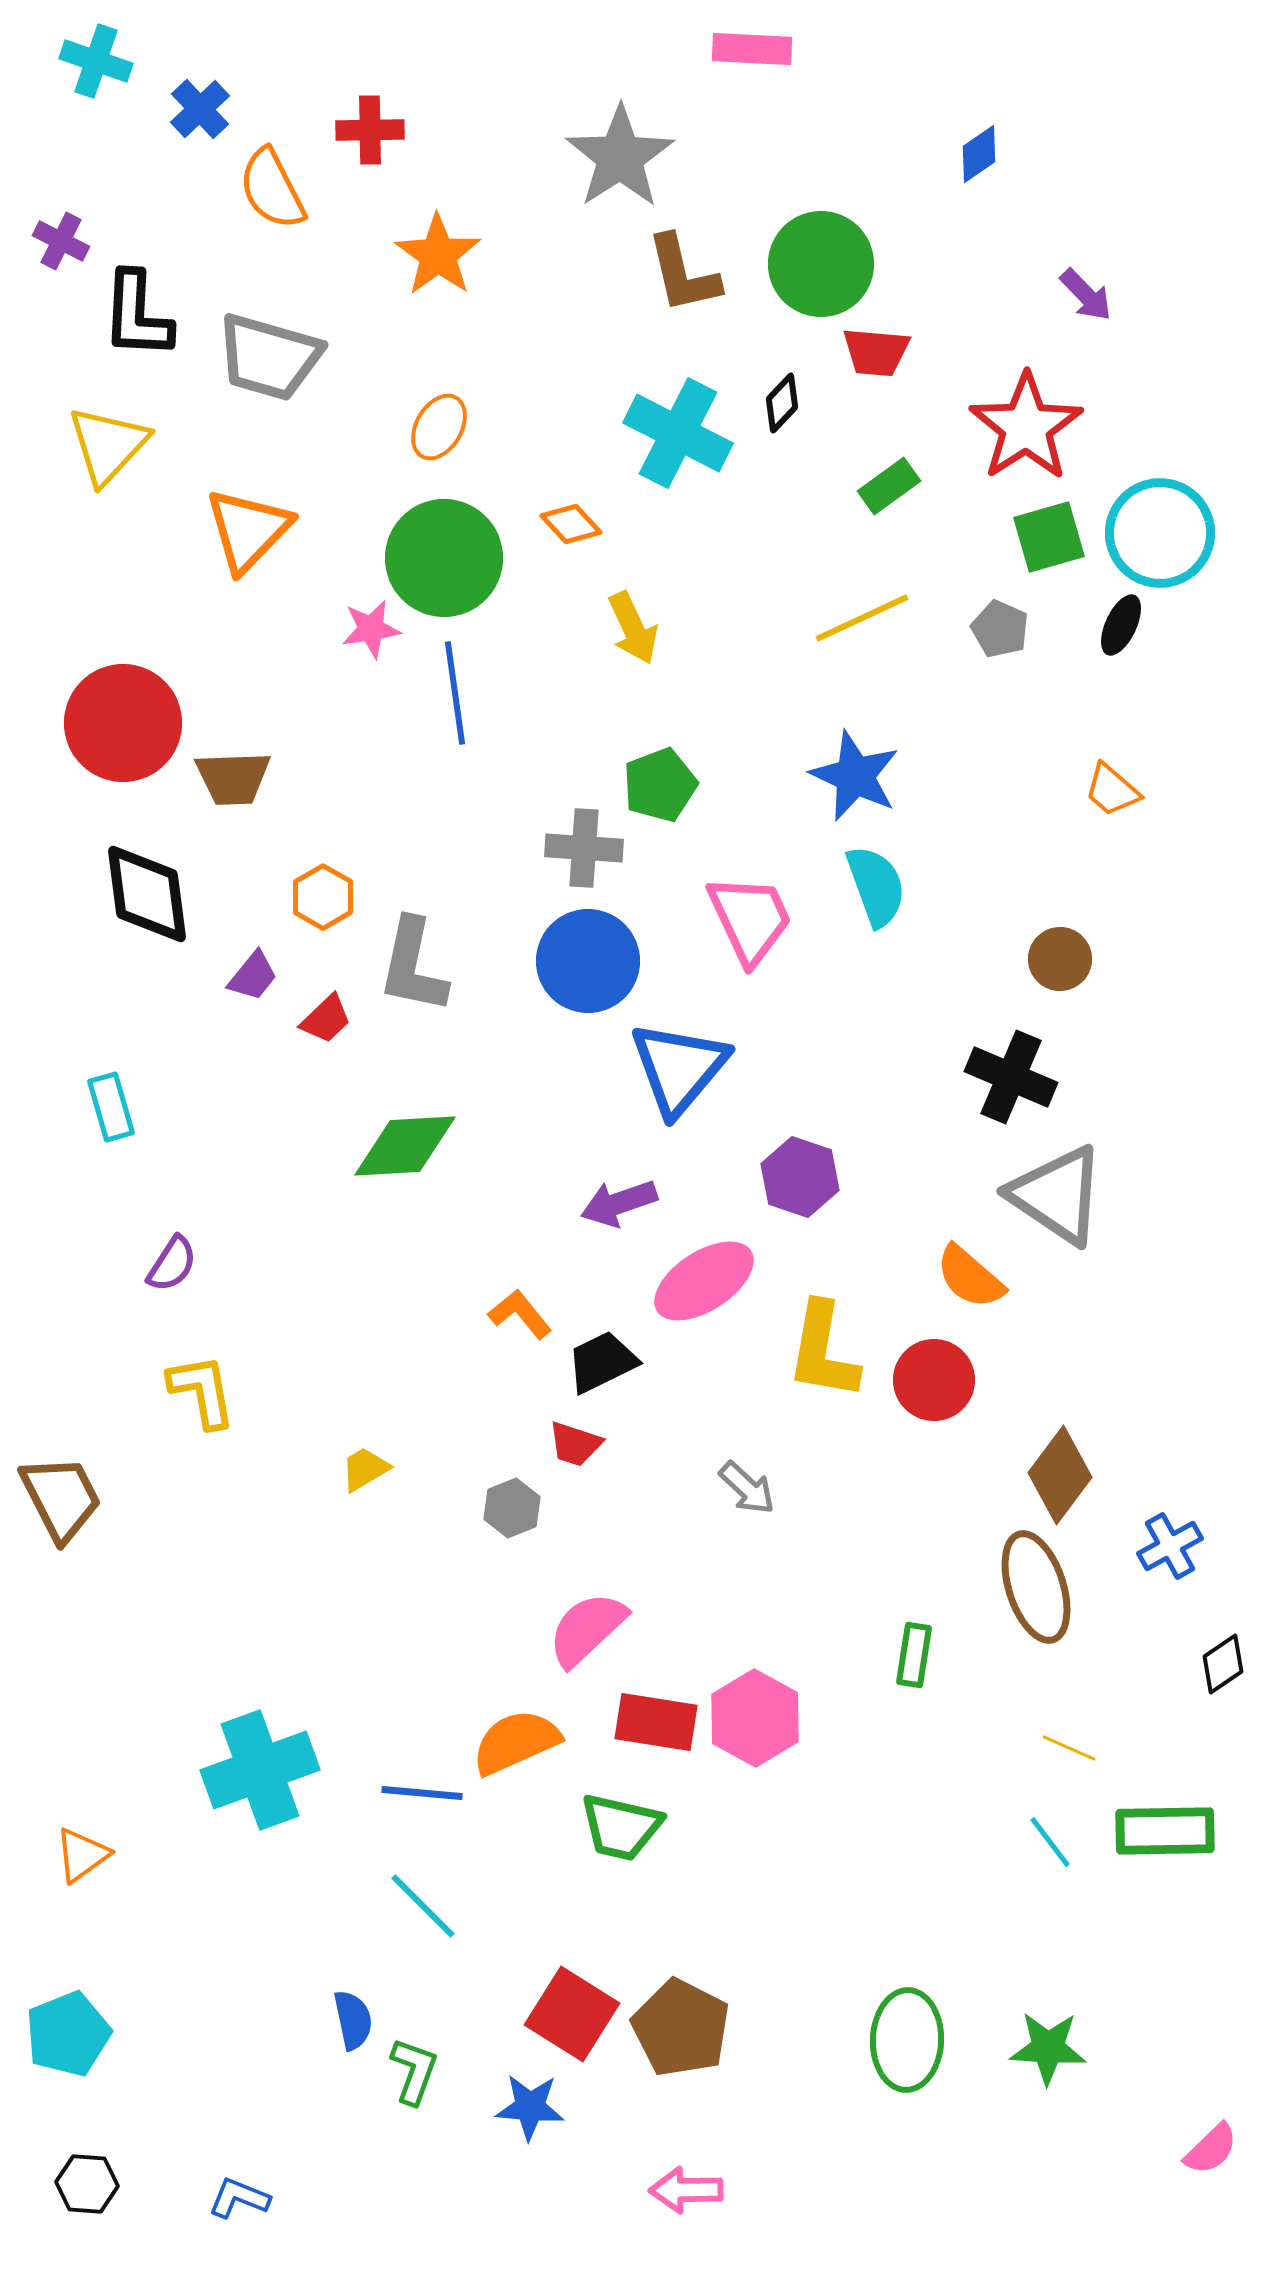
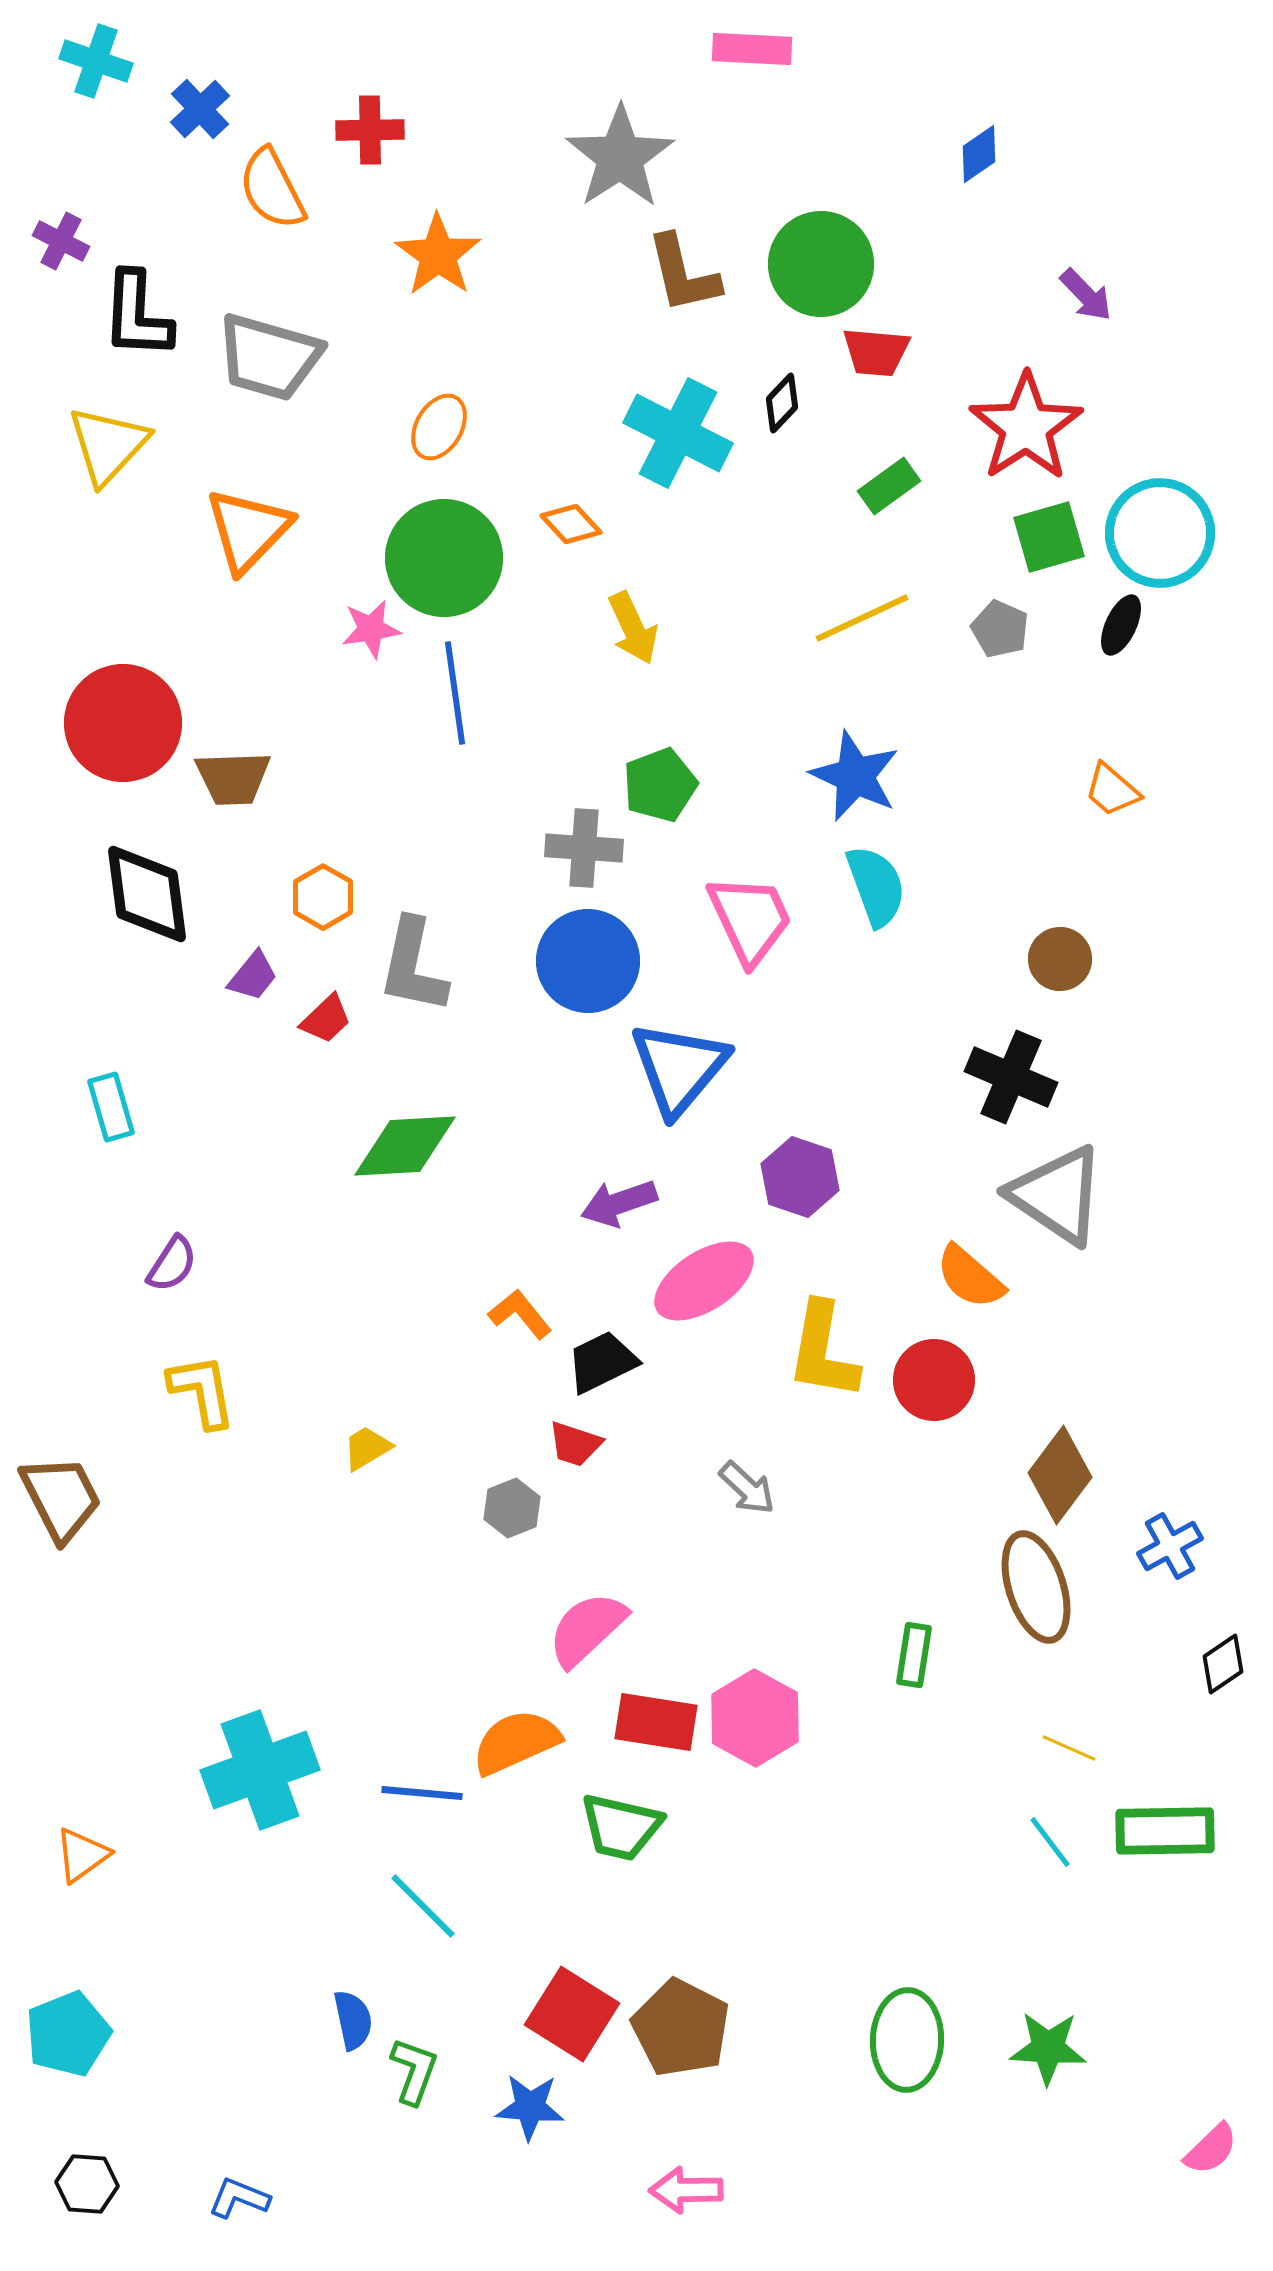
yellow trapezoid at (365, 1469): moved 2 px right, 21 px up
